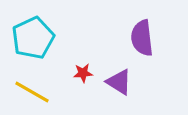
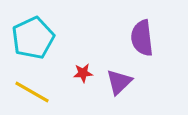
purple triangle: rotated 44 degrees clockwise
